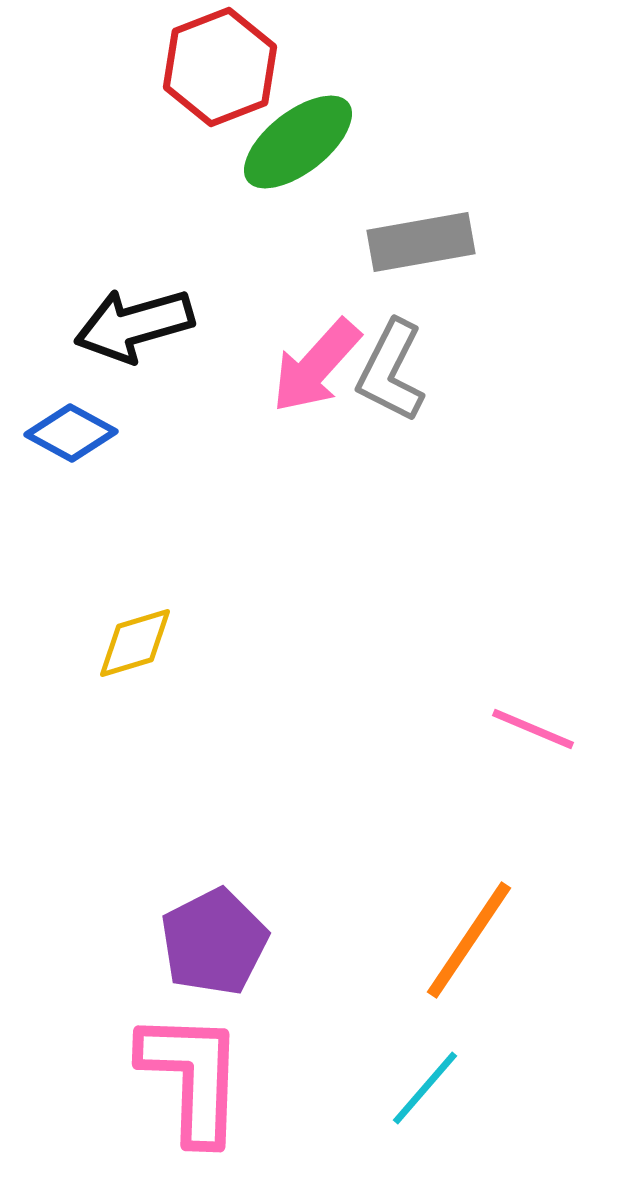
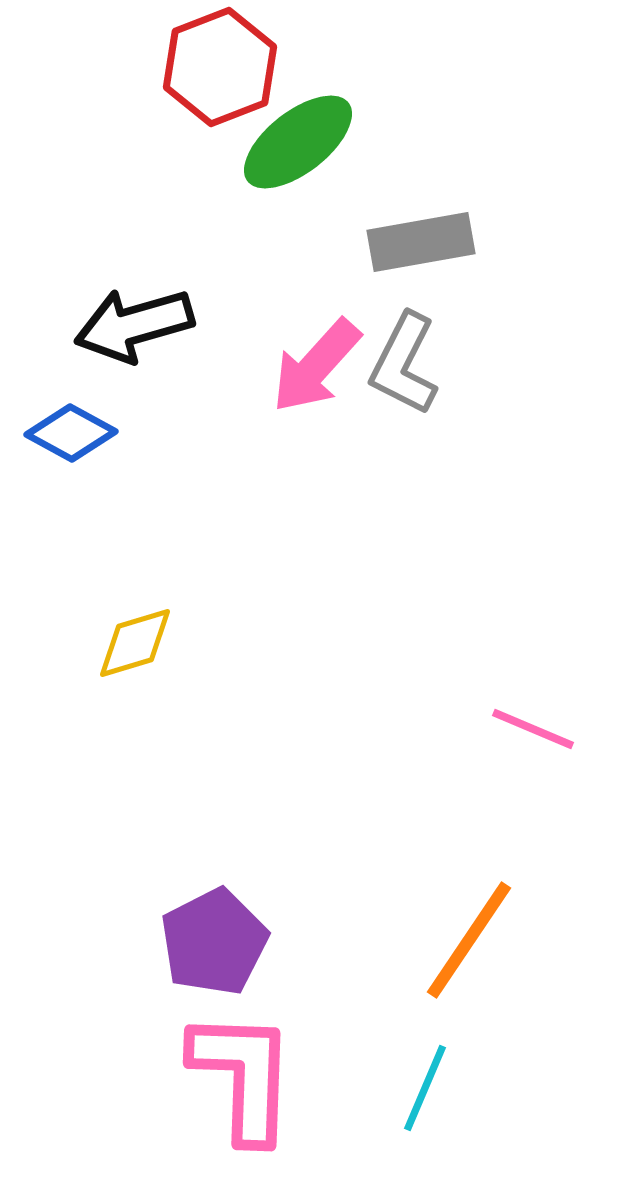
gray L-shape: moved 13 px right, 7 px up
pink L-shape: moved 51 px right, 1 px up
cyan line: rotated 18 degrees counterclockwise
